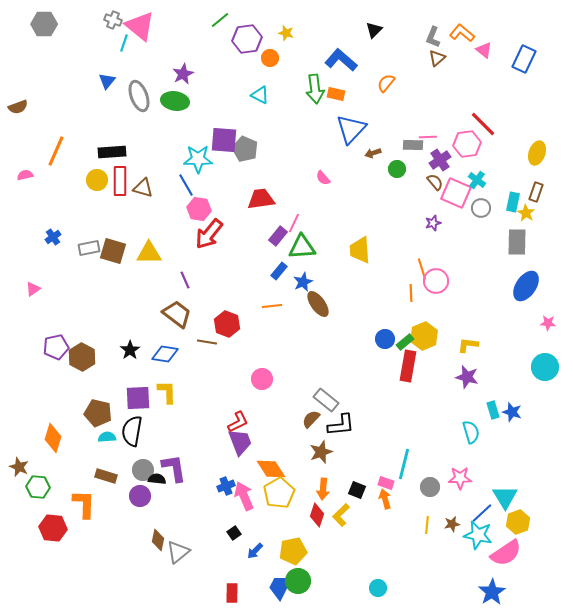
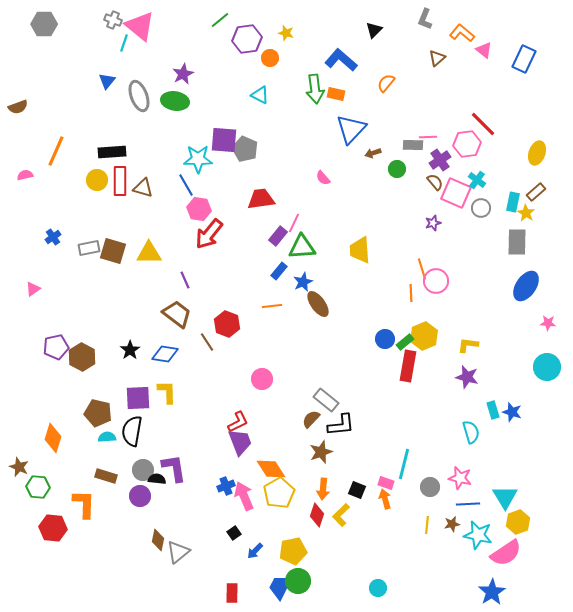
gray L-shape at (433, 37): moved 8 px left, 18 px up
brown rectangle at (536, 192): rotated 30 degrees clockwise
brown line at (207, 342): rotated 48 degrees clockwise
cyan circle at (545, 367): moved 2 px right
pink star at (460, 478): rotated 15 degrees clockwise
blue line at (482, 513): moved 14 px left, 9 px up; rotated 40 degrees clockwise
